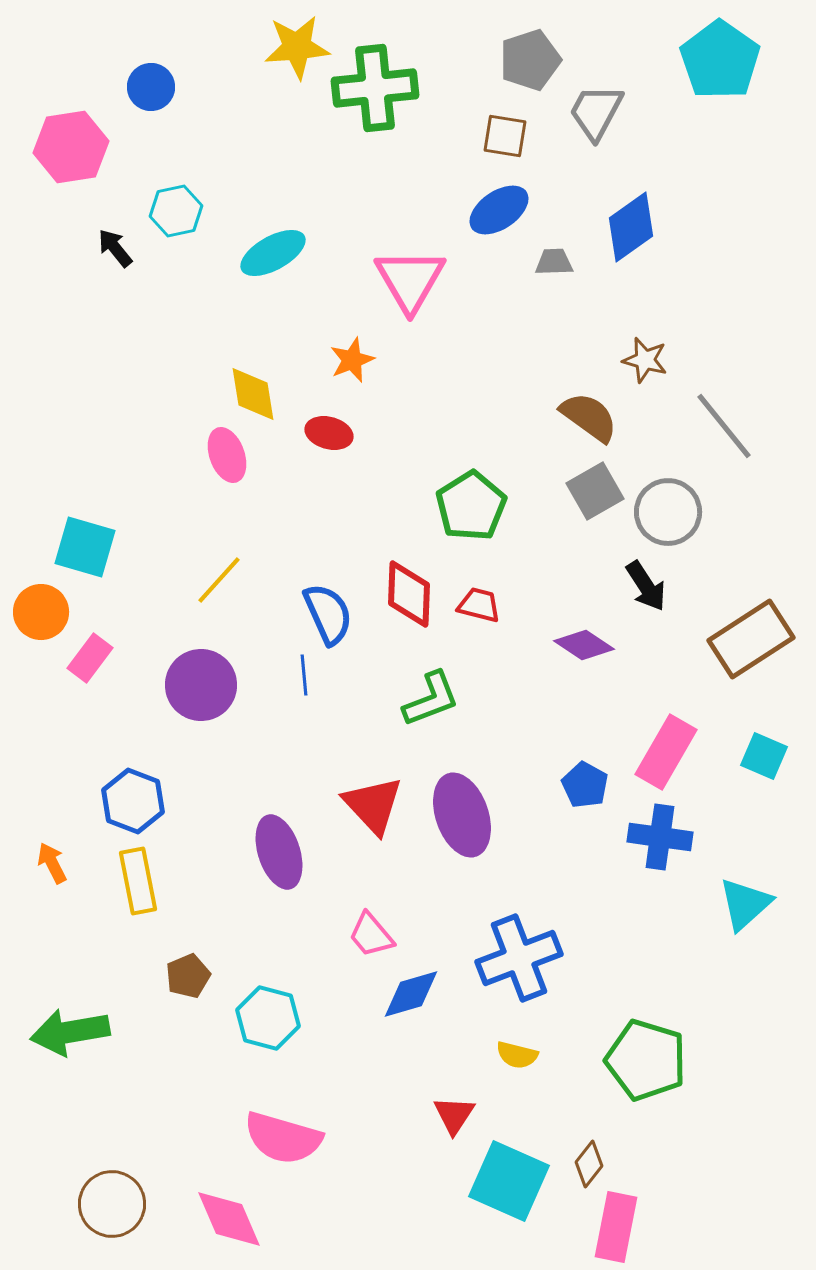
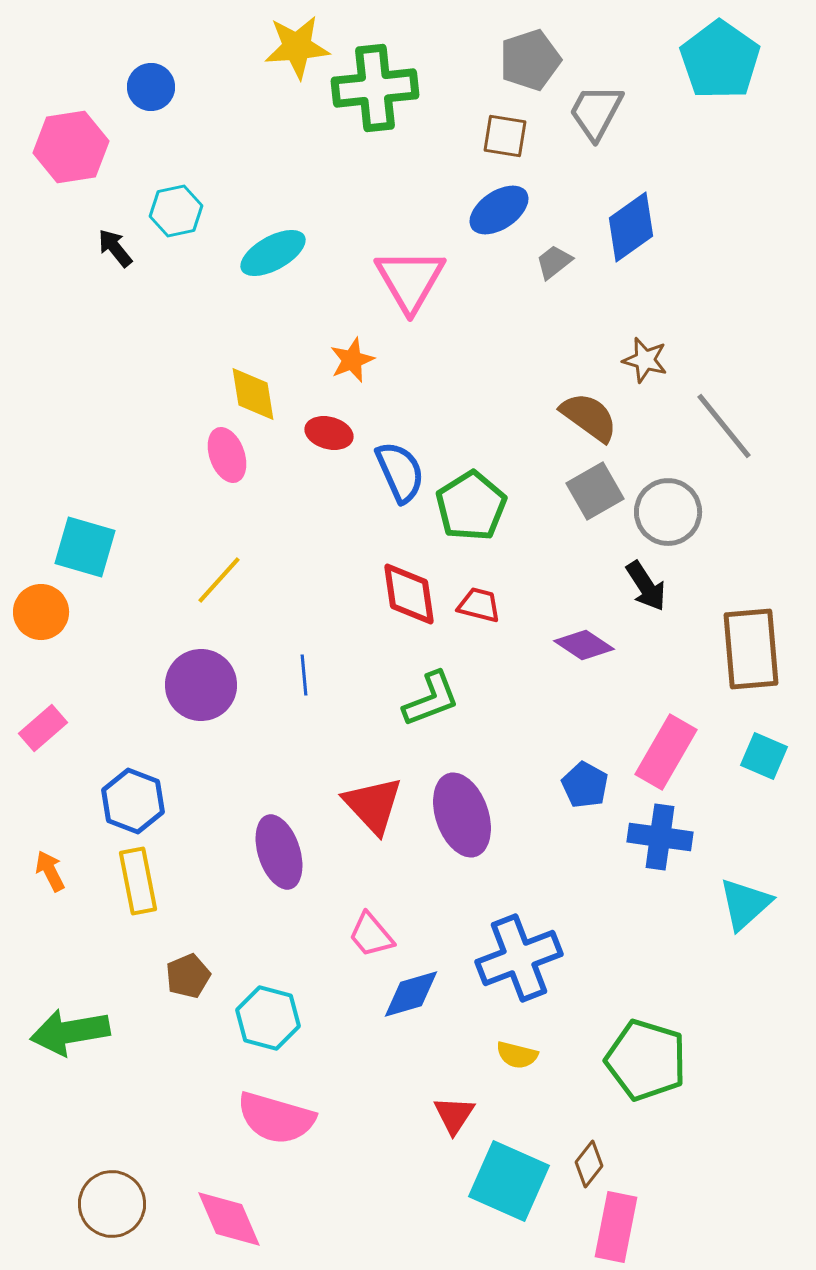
gray trapezoid at (554, 262): rotated 36 degrees counterclockwise
red diamond at (409, 594): rotated 10 degrees counterclockwise
blue semicircle at (328, 614): moved 72 px right, 142 px up
brown rectangle at (751, 639): moved 10 px down; rotated 62 degrees counterclockwise
pink rectangle at (90, 658): moved 47 px left, 70 px down; rotated 12 degrees clockwise
orange arrow at (52, 863): moved 2 px left, 8 px down
pink semicircle at (283, 1138): moved 7 px left, 20 px up
